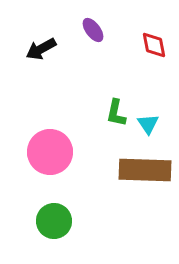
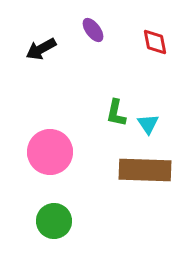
red diamond: moved 1 px right, 3 px up
